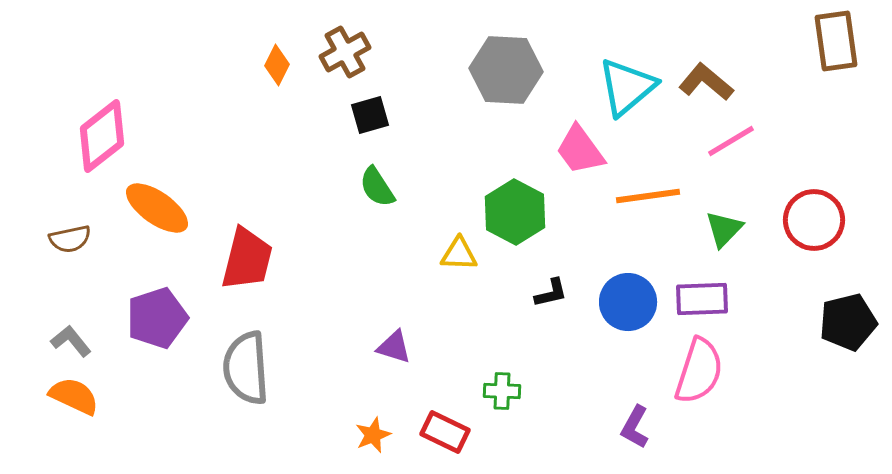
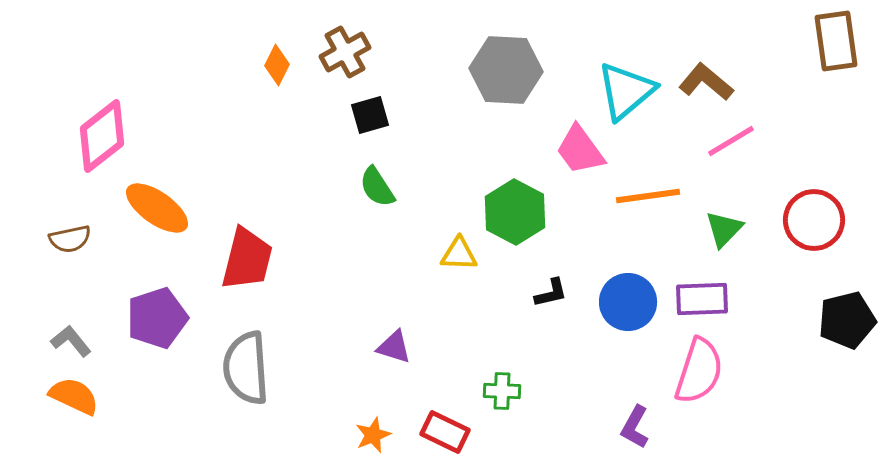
cyan triangle: moved 1 px left, 4 px down
black pentagon: moved 1 px left, 2 px up
